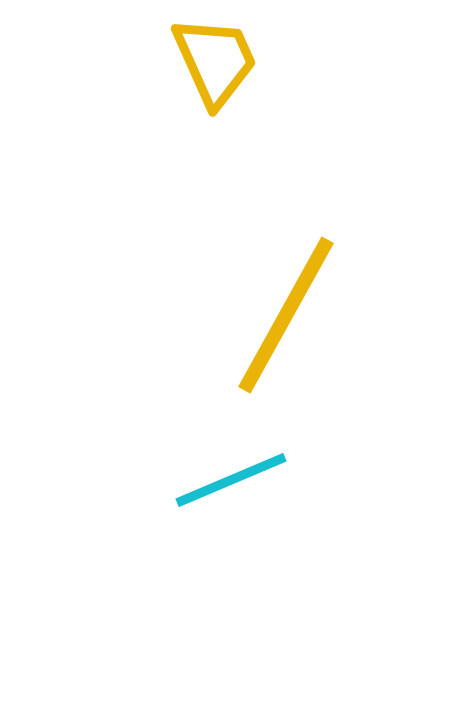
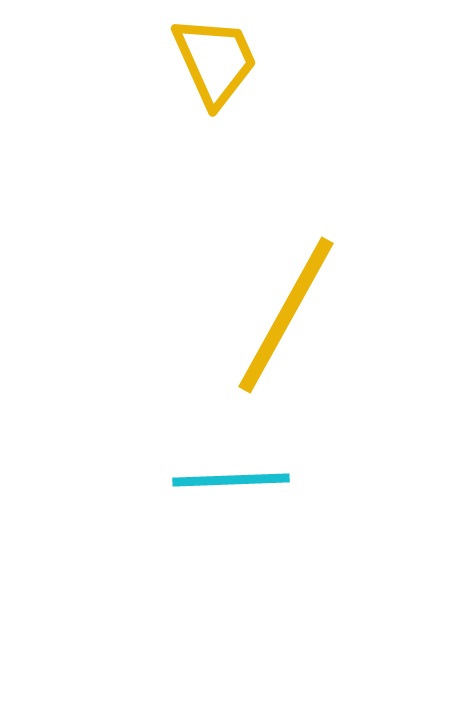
cyan line: rotated 21 degrees clockwise
